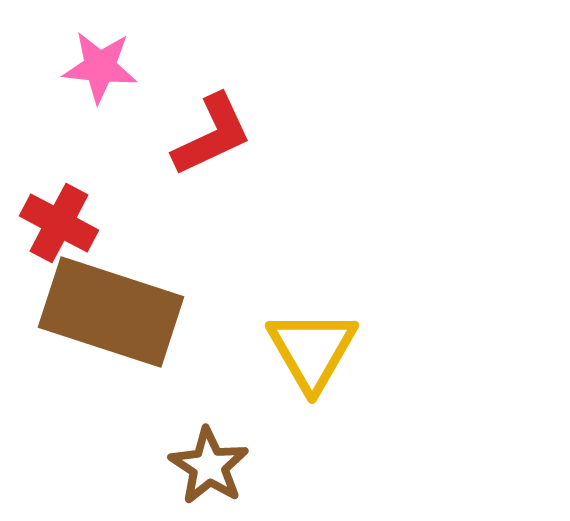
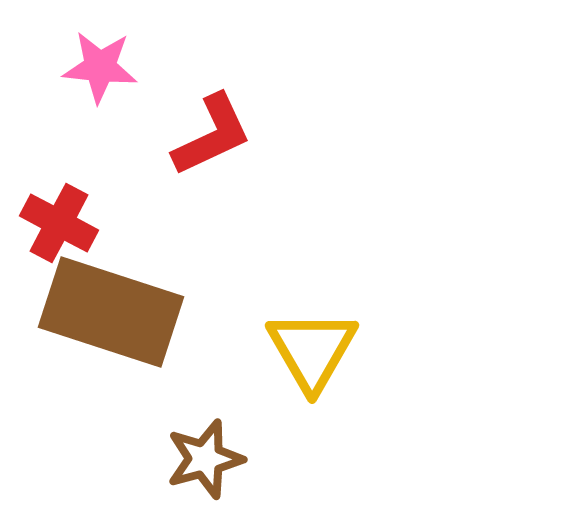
brown star: moved 4 px left, 7 px up; rotated 24 degrees clockwise
